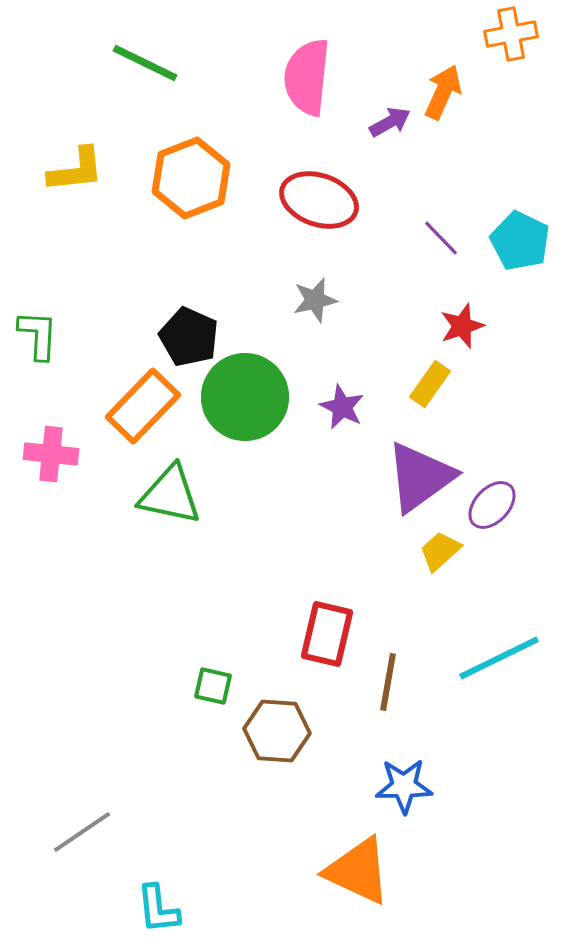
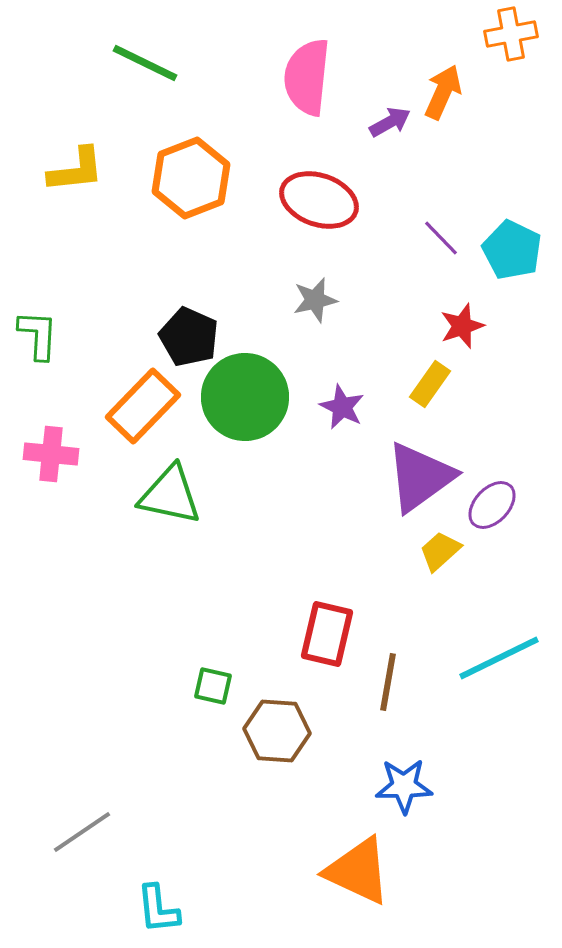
cyan pentagon: moved 8 px left, 9 px down
